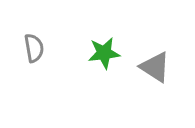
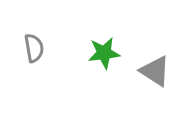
gray triangle: moved 4 px down
